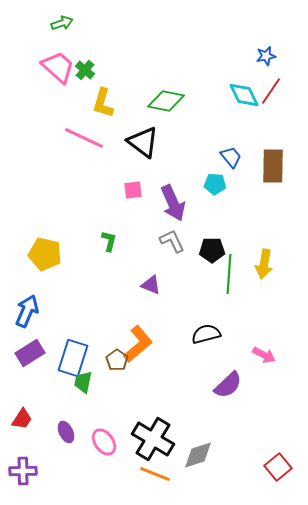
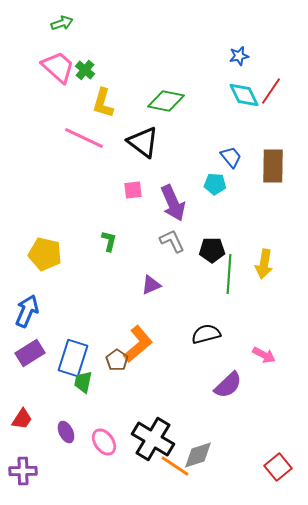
blue star: moved 27 px left
purple triangle: rotated 45 degrees counterclockwise
orange line: moved 20 px right, 8 px up; rotated 12 degrees clockwise
